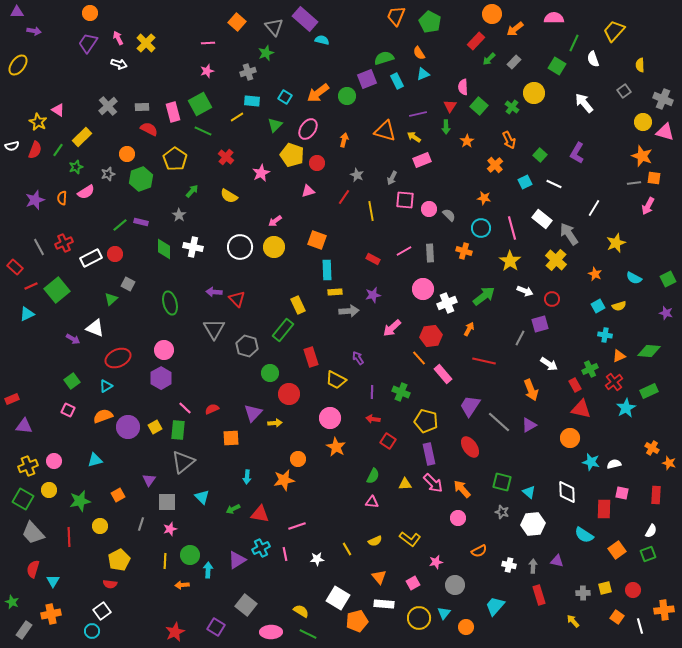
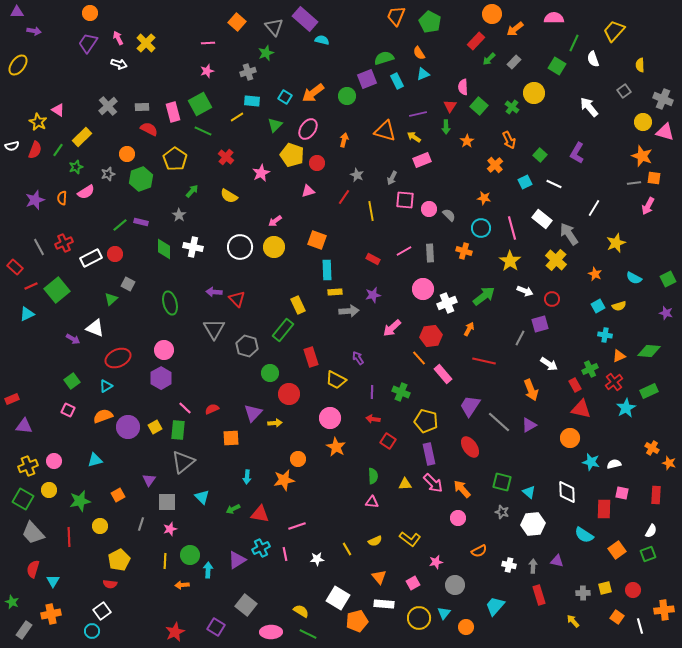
orange arrow at (318, 93): moved 5 px left
white arrow at (584, 103): moved 5 px right, 4 px down
green semicircle at (373, 476): rotated 28 degrees counterclockwise
